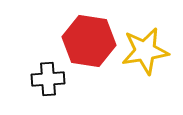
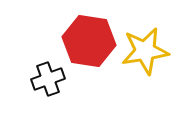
black cross: rotated 16 degrees counterclockwise
